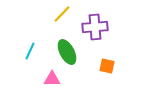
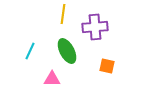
yellow line: moved 1 px right; rotated 36 degrees counterclockwise
green ellipse: moved 1 px up
